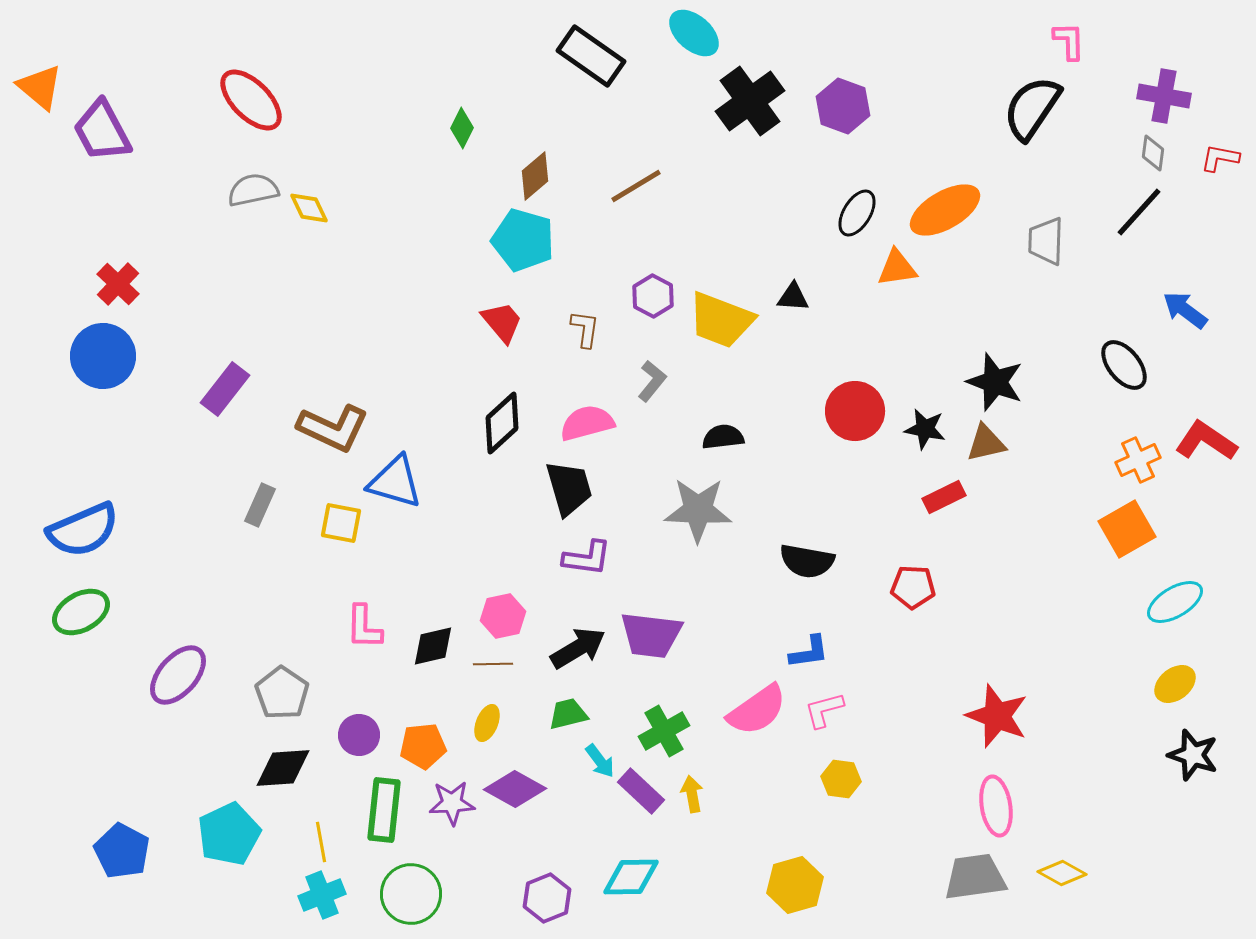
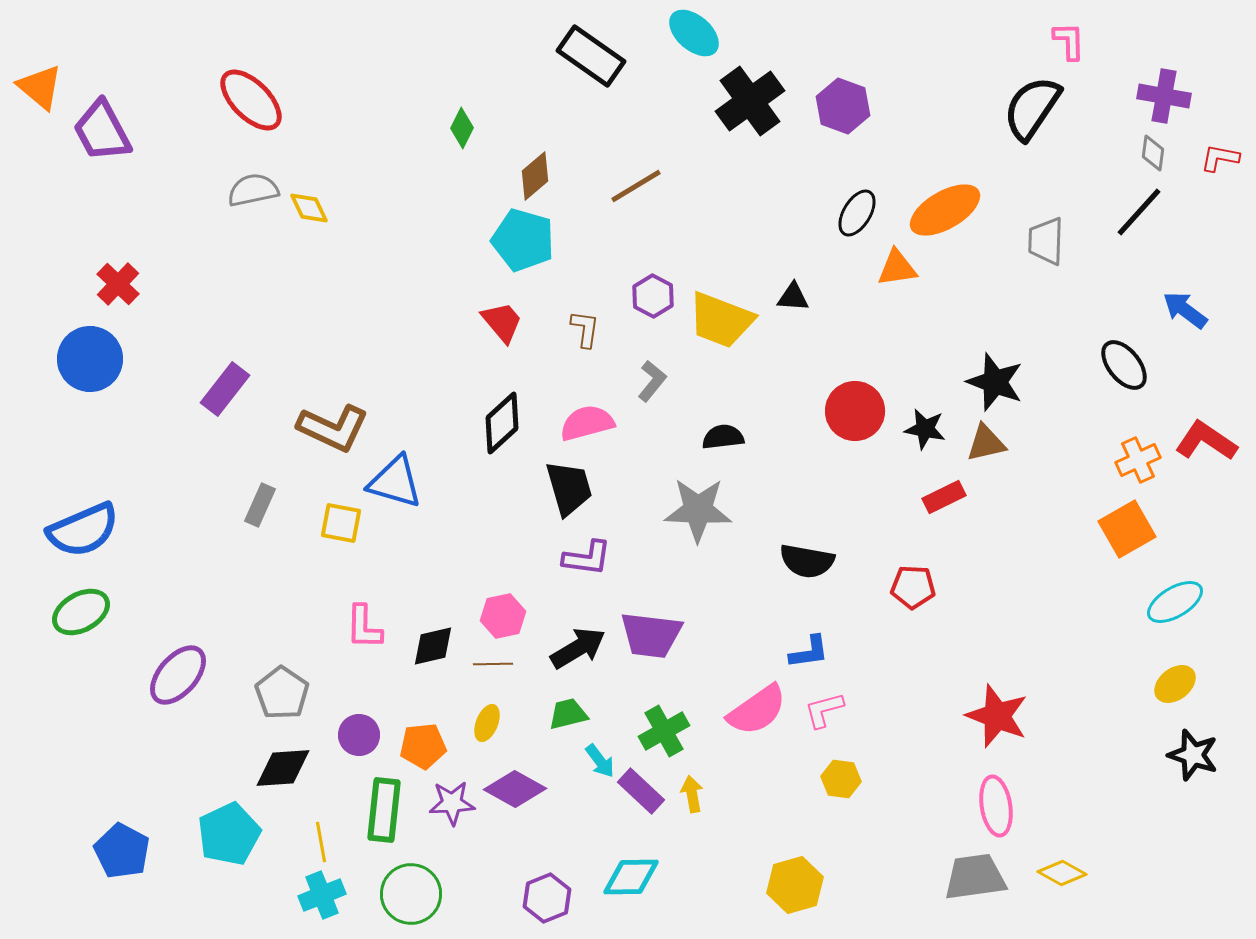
blue circle at (103, 356): moved 13 px left, 3 px down
